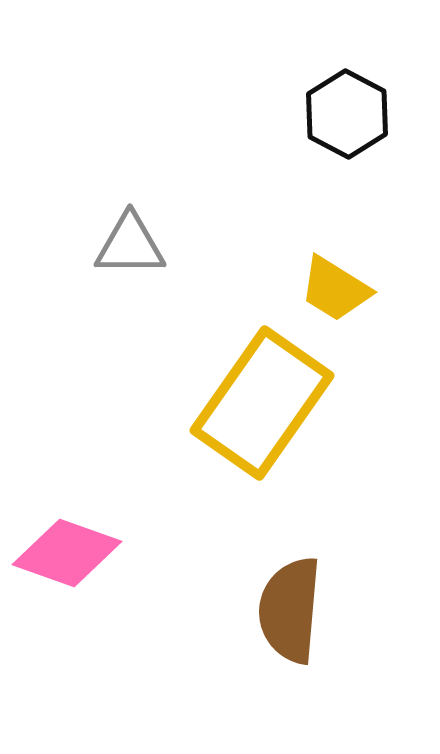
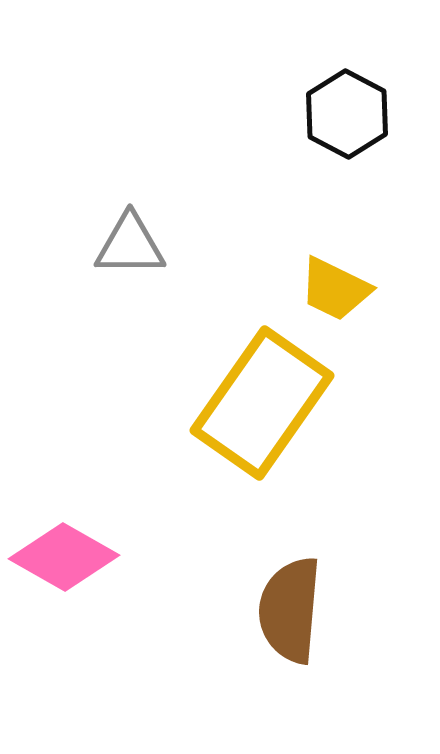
yellow trapezoid: rotated 6 degrees counterclockwise
pink diamond: moved 3 px left, 4 px down; rotated 10 degrees clockwise
